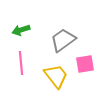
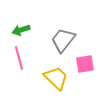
gray trapezoid: rotated 16 degrees counterclockwise
pink line: moved 2 px left, 5 px up; rotated 10 degrees counterclockwise
yellow trapezoid: moved 2 px down; rotated 8 degrees counterclockwise
